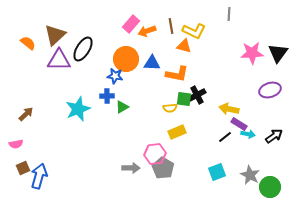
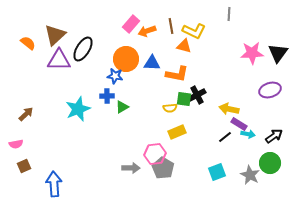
brown square: moved 1 px right, 2 px up
blue arrow: moved 15 px right, 8 px down; rotated 20 degrees counterclockwise
green circle: moved 24 px up
